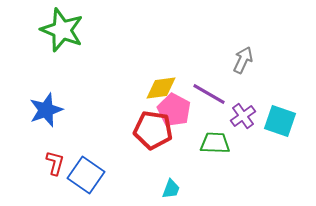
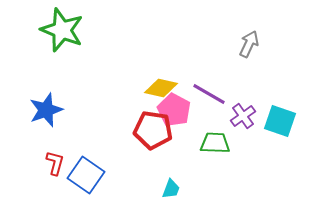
gray arrow: moved 6 px right, 16 px up
yellow diamond: rotated 20 degrees clockwise
